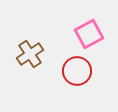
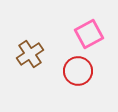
red circle: moved 1 px right
